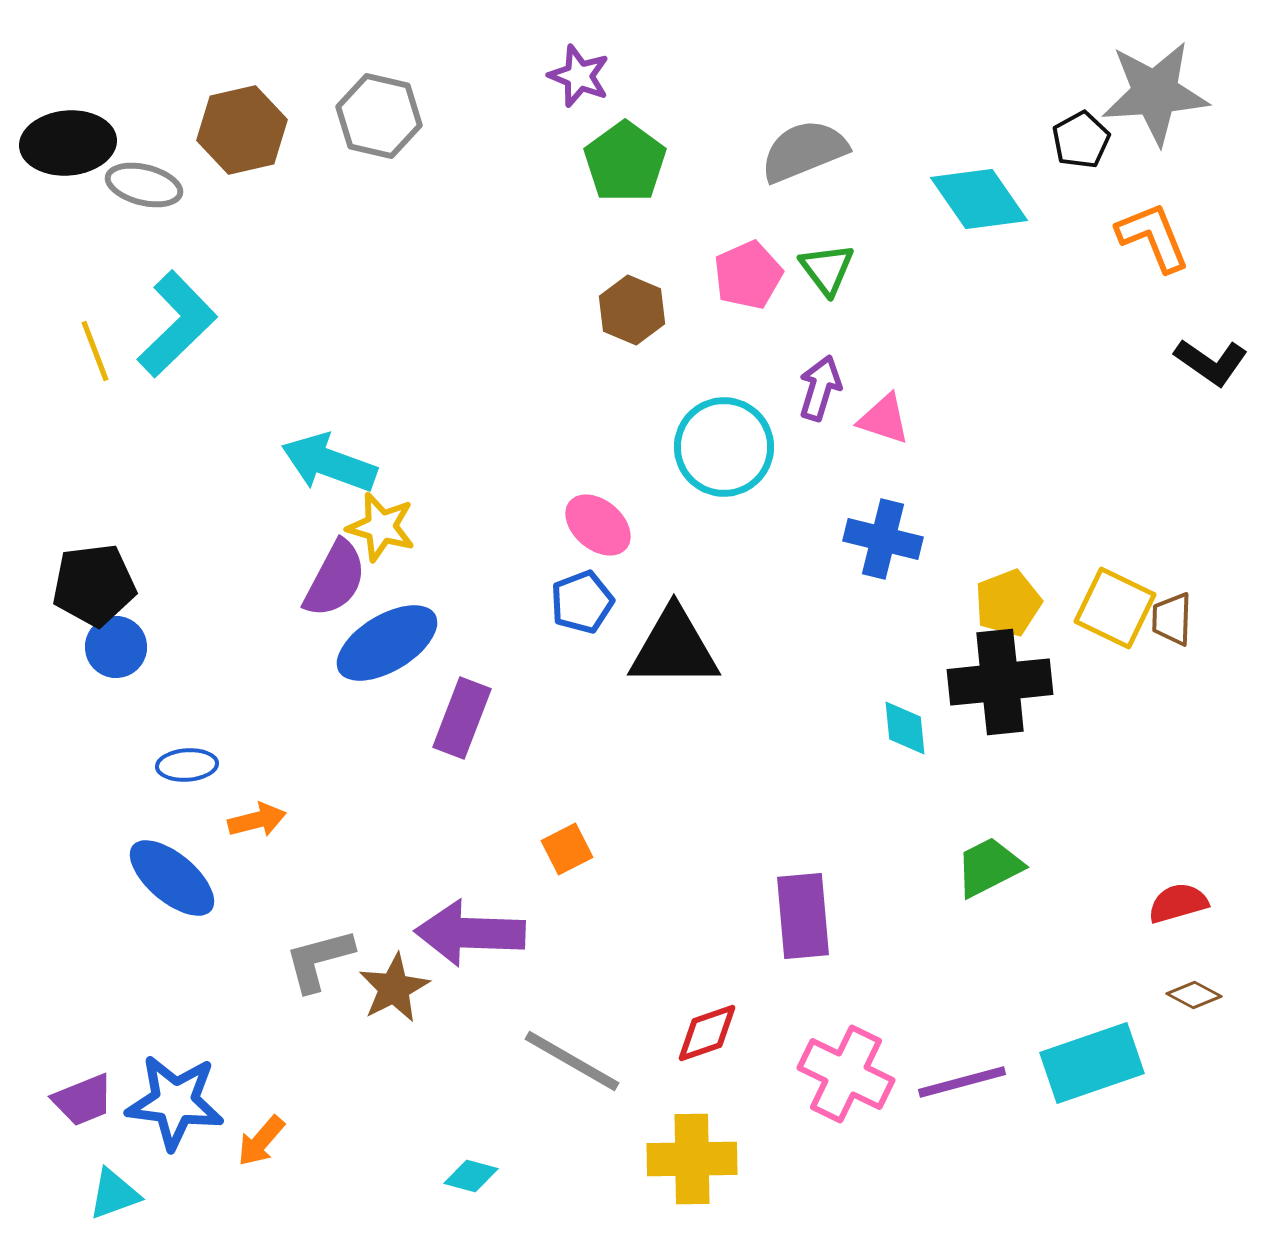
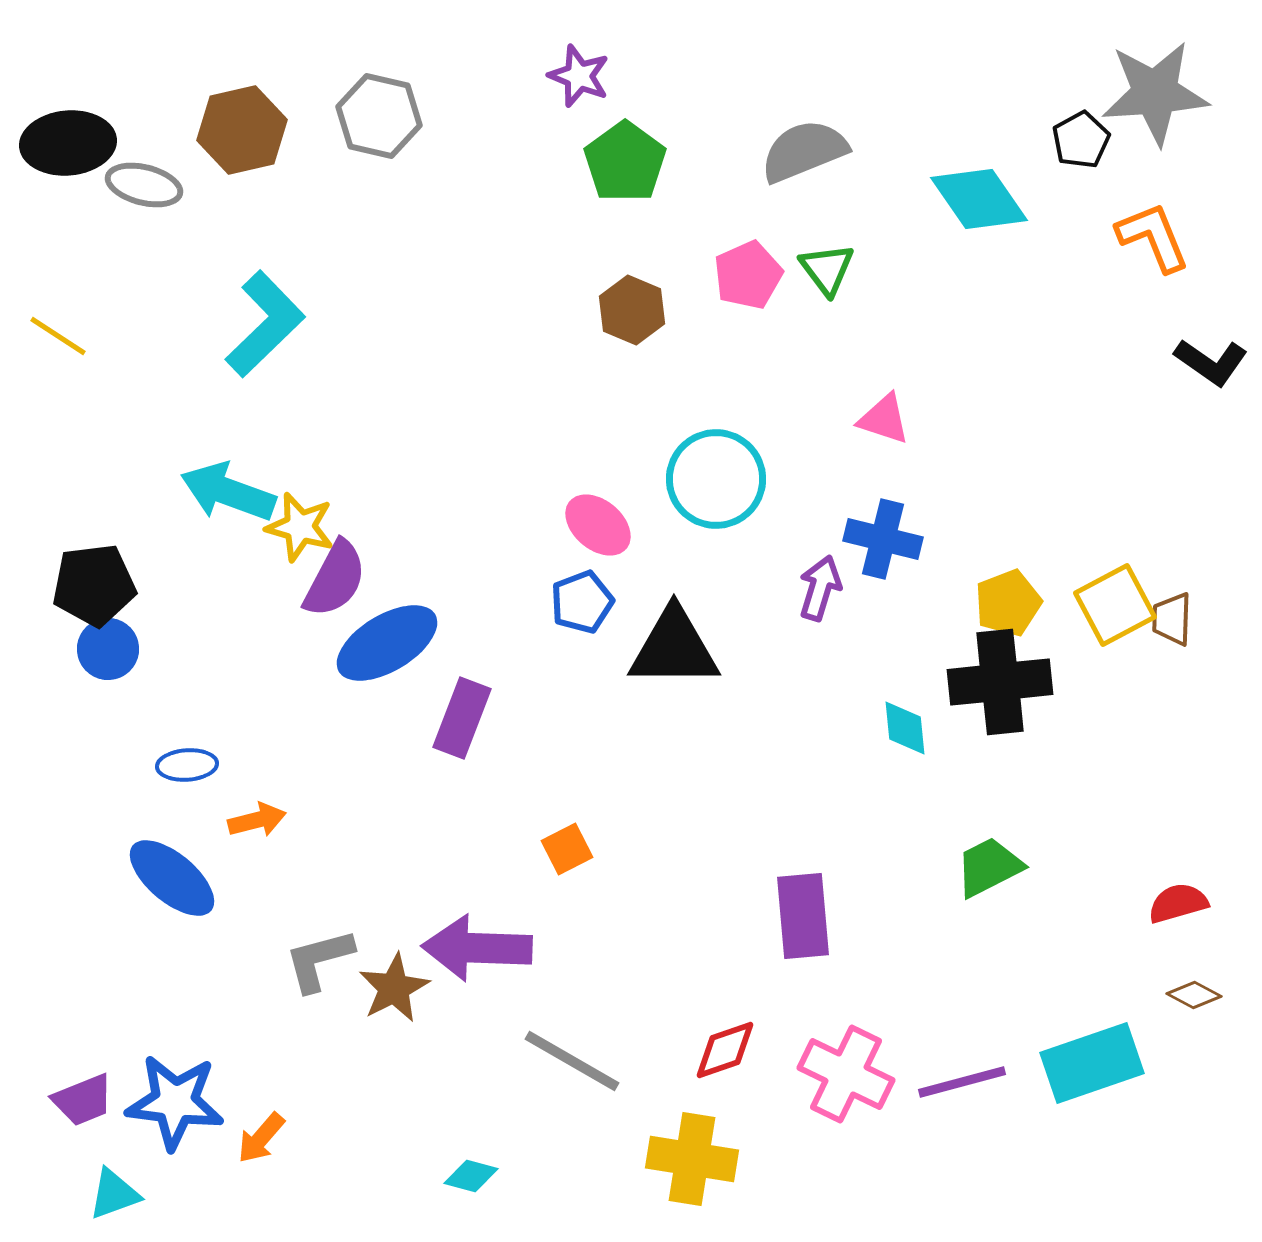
cyan L-shape at (177, 324): moved 88 px right
yellow line at (95, 351): moved 37 px left, 15 px up; rotated 36 degrees counterclockwise
purple arrow at (820, 388): moved 200 px down
cyan circle at (724, 447): moved 8 px left, 32 px down
cyan arrow at (329, 463): moved 101 px left, 29 px down
yellow star at (381, 527): moved 81 px left
yellow square at (1115, 608): moved 3 px up; rotated 36 degrees clockwise
blue circle at (116, 647): moved 8 px left, 2 px down
purple arrow at (470, 933): moved 7 px right, 15 px down
red diamond at (707, 1033): moved 18 px right, 17 px down
orange arrow at (261, 1141): moved 3 px up
yellow cross at (692, 1159): rotated 10 degrees clockwise
